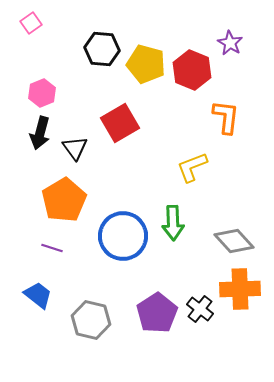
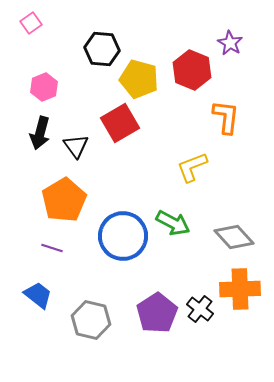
yellow pentagon: moved 7 px left, 15 px down
pink hexagon: moved 2 px right, 6 px up
black triangle: moved 1 px right, 2 px up
green arrow: rotated 60 degrees counterclockwise
gray diamond: moved 4 px up
